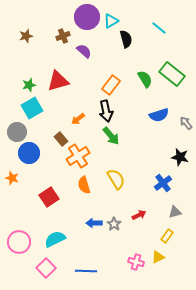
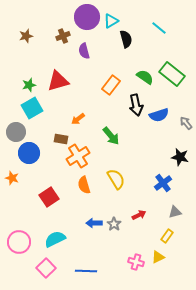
purple semicircle: rotated 147 degrees counterclockwise
green semicircle: moved 2 px up; rotated 24 degrees counterclockwise
black arrow: moved 30 px right, 6 px up
gray circle: moved 1 px left
brown rectangle: rotated 40 degrees counterclockwise
